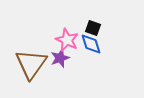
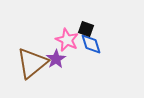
black square: moved 7 px left, 1 px down
purple star: moved 4 px left, 1 px down; rotated 12 degrees counterclockwise
brown triangle: moved 1 px right, 1 px up; rotated 16 degrees clockwise
